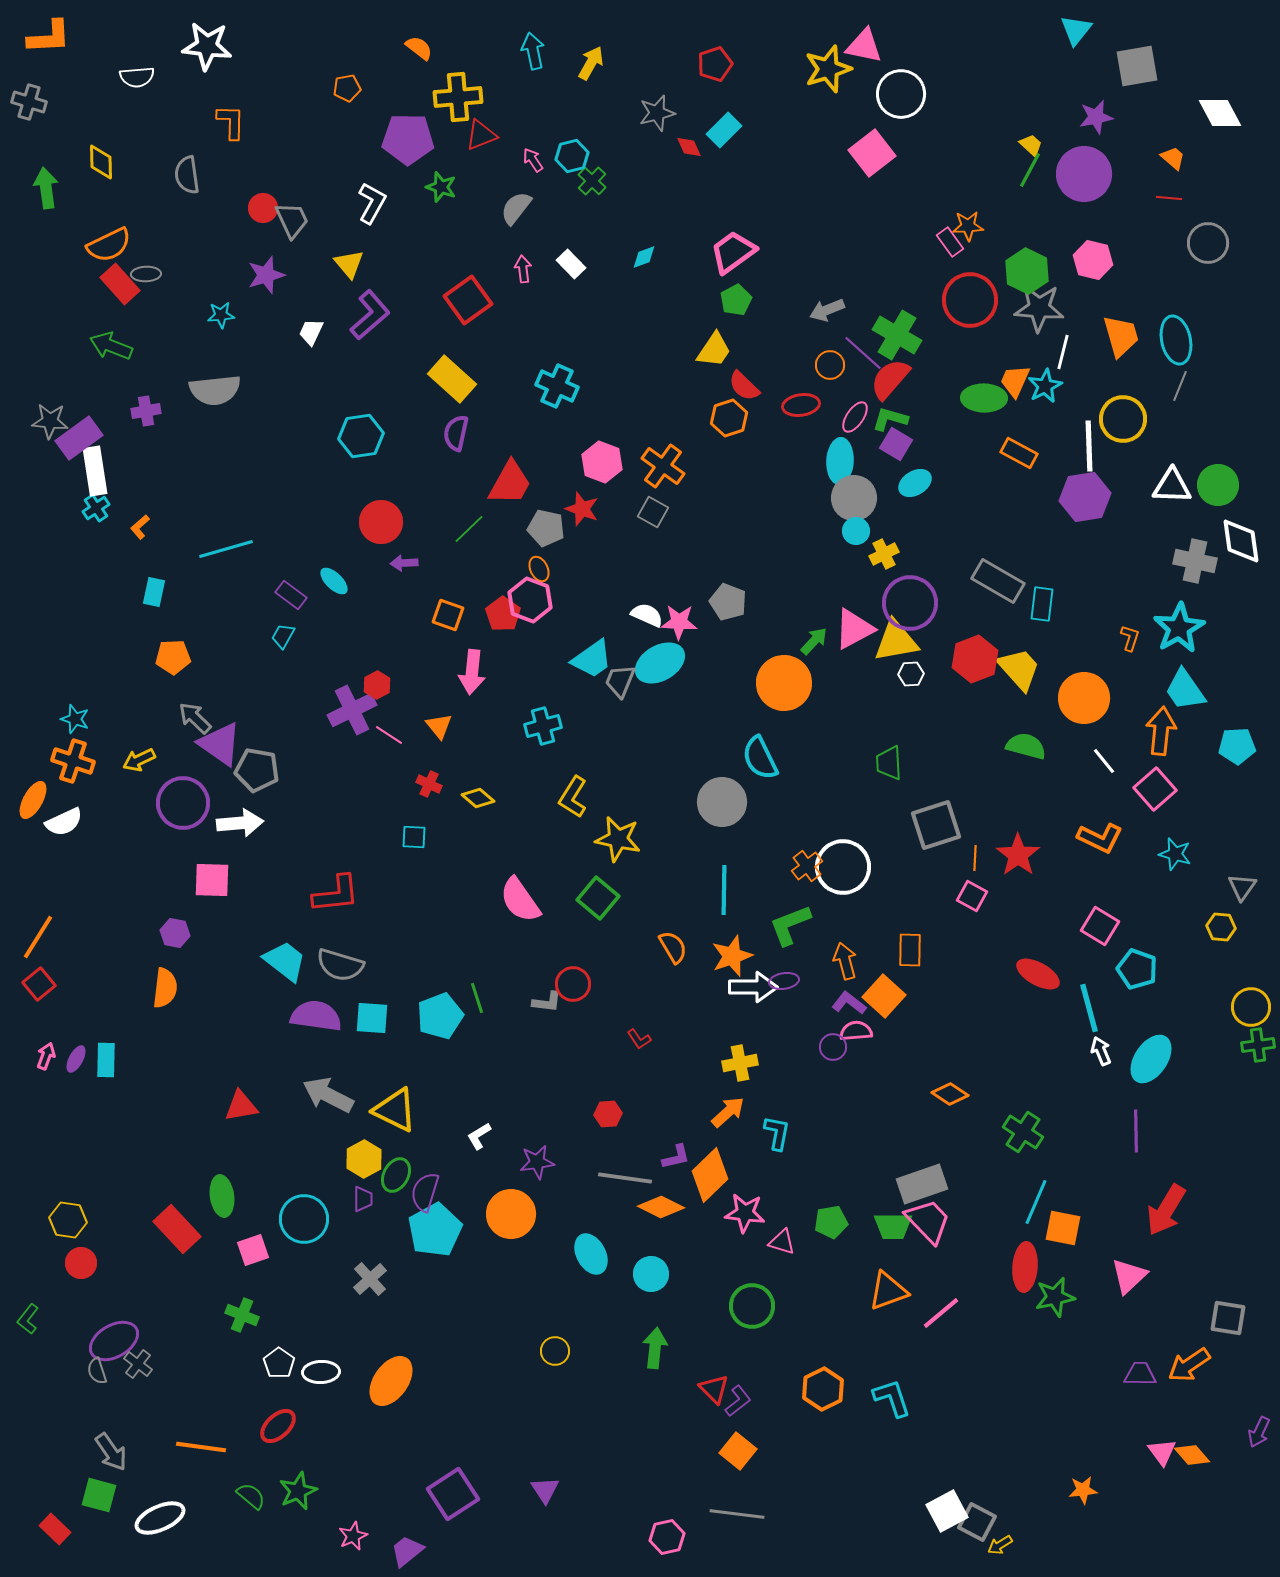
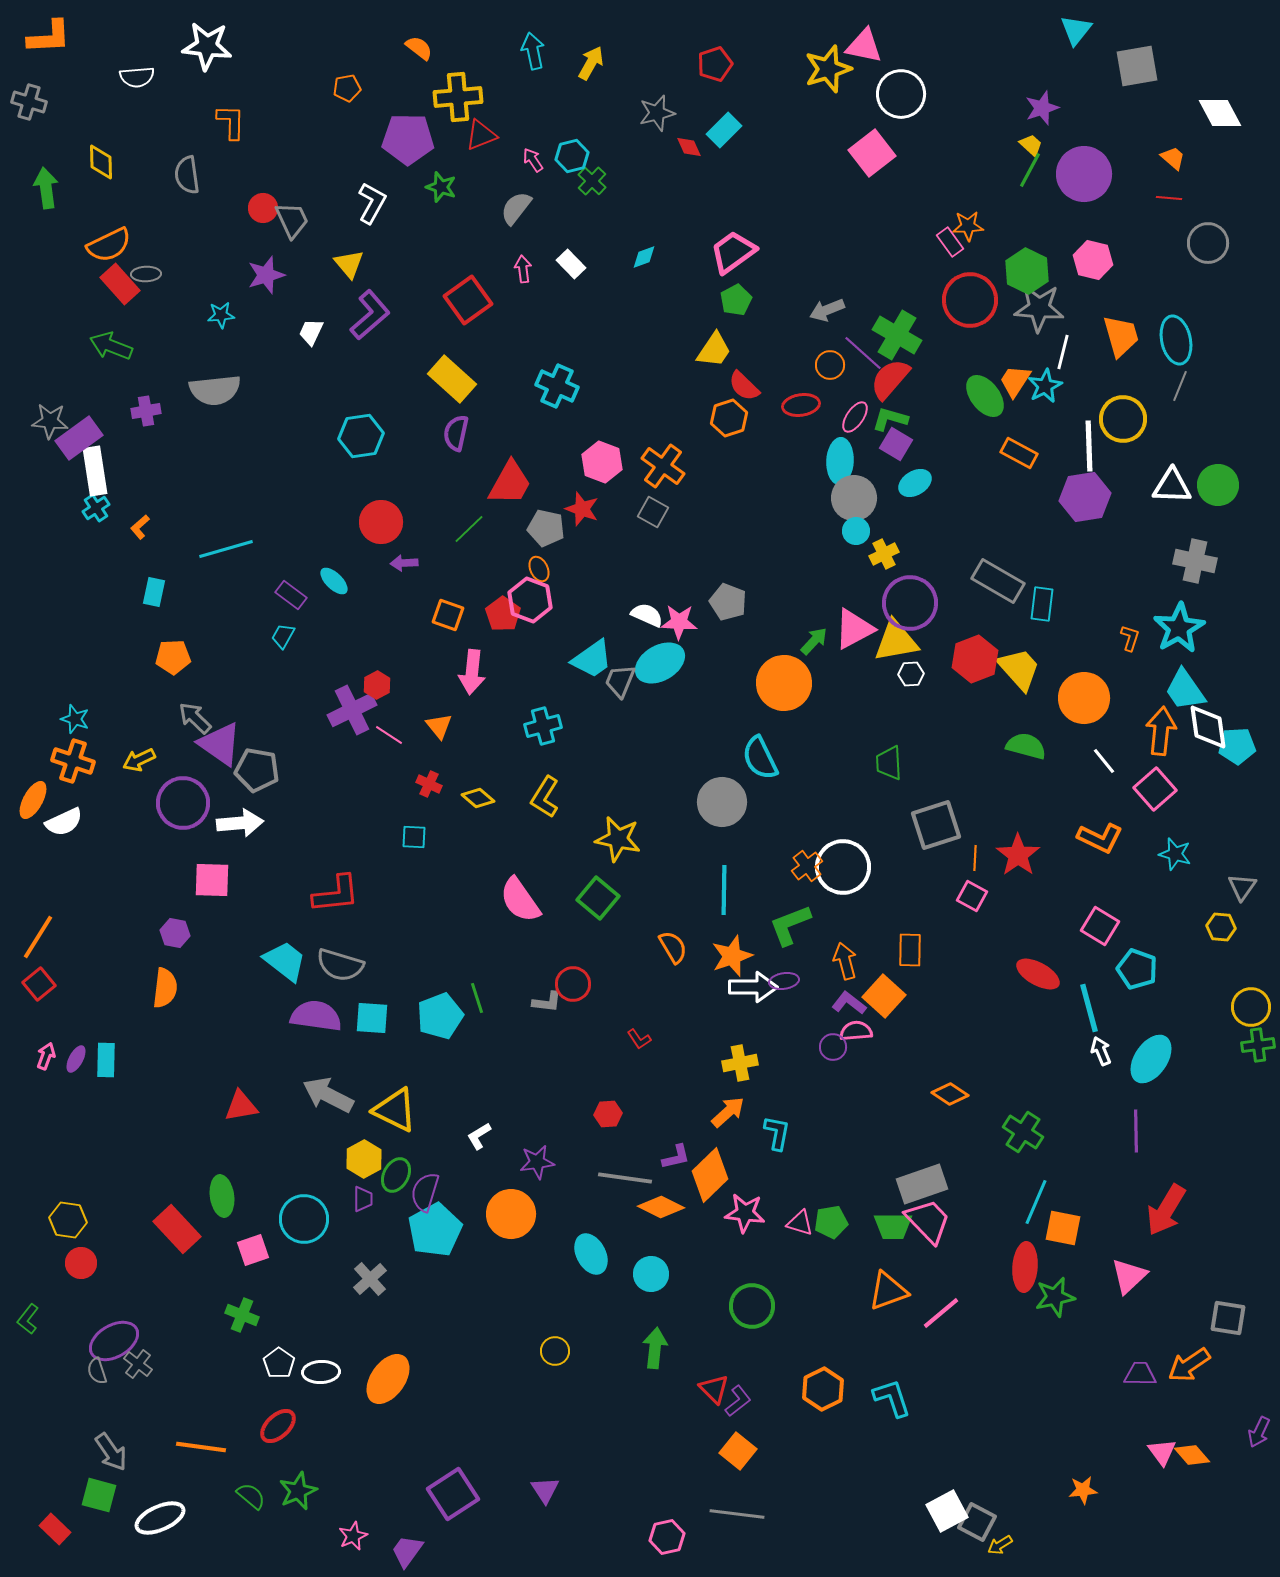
purple star at (1096, 117): moved 54 px left, 9 px up; rotated 8 degrees counterclockwise
orange trapezoid at (1015, 381): rotated 9 degrees clockwise
green ellipse at (984, 398): moved 1 px right, 2 px up; rotated 51 degrees clockwise
white diamond at (1241, 541): moved 33 px left, 186 px down
yellow L-shape at (573, 797): moved 28 px left
pink triangle at (782, 1242): moved 18 px right, 19 px up
orange ellipse at (391, 1381): moved 3 px left, 2 px up
purple trapezoid at (407, 1551): rotated 15 degrees counterclockwise
